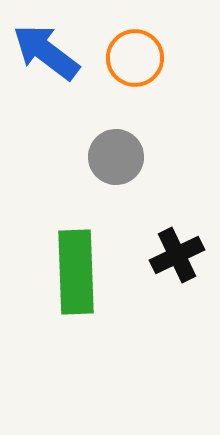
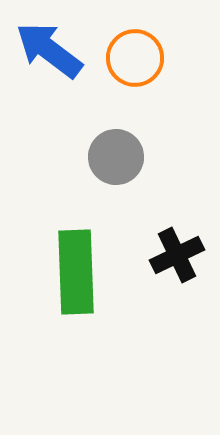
blue arrow: moved 3 px right, 2 px up
